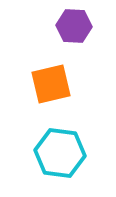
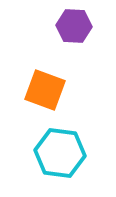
orange square: moved 6 px left, 6 px down; rotated 33 degrees clockwise
